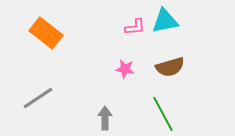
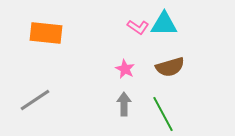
cyan triangle: moved 1 px left, 3 px down; rotated 12 degrees clockwise
pink L-shape: moved 3 px right; rotated 40 degrees clockwise
orange rectangle: rotated 32 degrees counterclockwise
pink star: rotated 18 degrees clockwise
gray line: moved 3 px left, 2 px down
gray arrow: moved 19 px right, 14 px up
